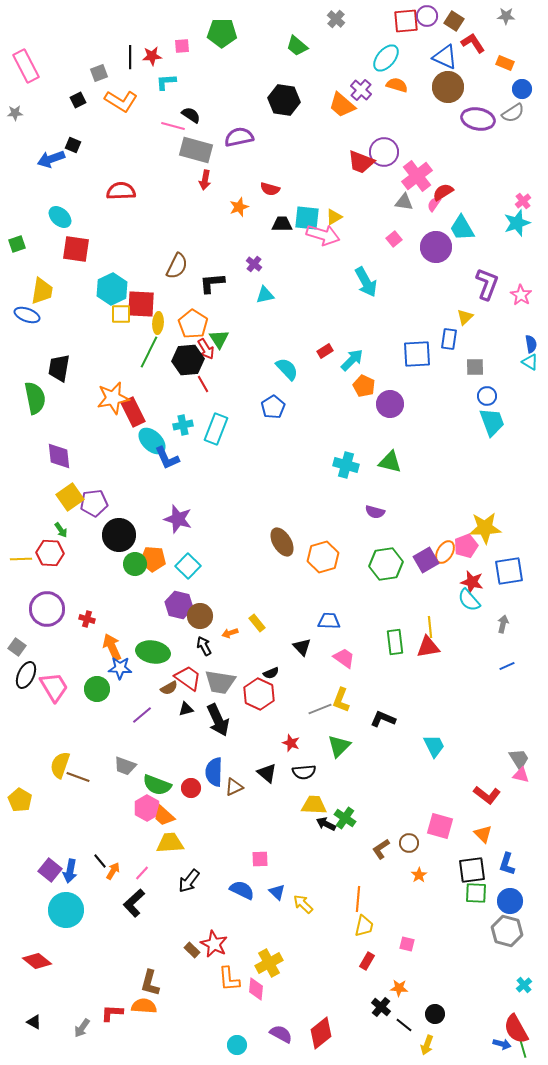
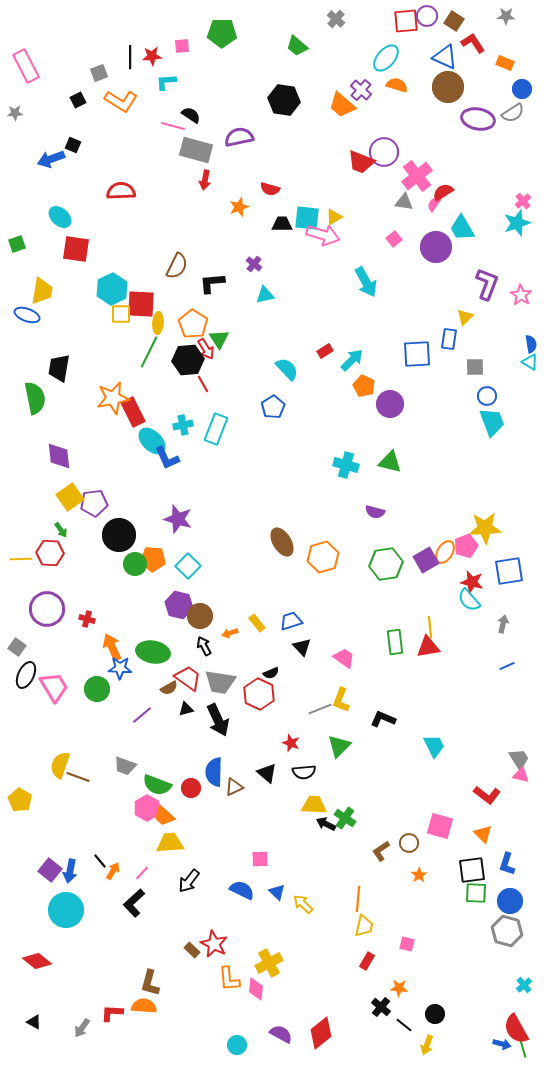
blue trapezoid at (329, 621): moved 38 px left; rotated 20 degrees counterclockwise
brown L-shape at (381, 849): moved 2 px down
